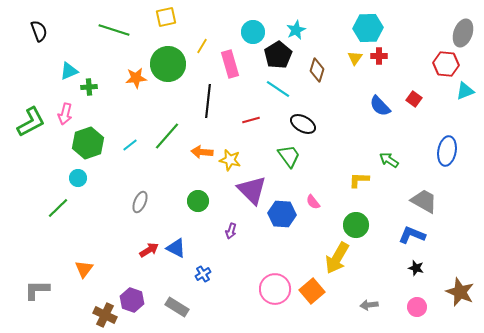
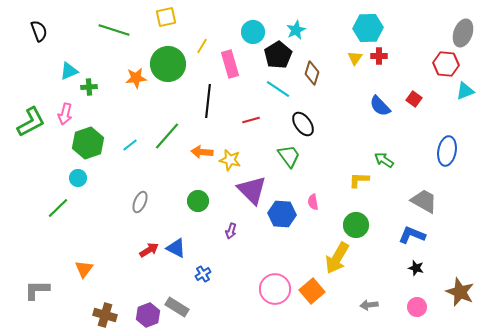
brown diamond at (317, 70): moved 5 px left, 3 px down
black ellipse at (303, 124): rotated 25 degrees clockwise
green arrow at (389, 160): moved 5 px left
pink semicircle at (313, 202): rotated 28 degrees clockwise
purple hexagon at (132, 300): moved 16 px right, 15 px down; rotated 20 degrees clockwise
brown cross at (105, 315): rotated 10 degrees counterclockwise
